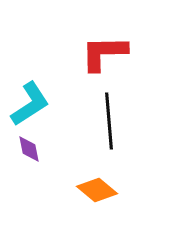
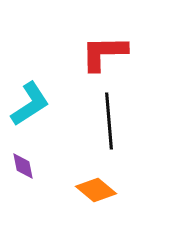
purple diamond: moved 6 px left, 17 px down
orange diamond: moved 1 px left
